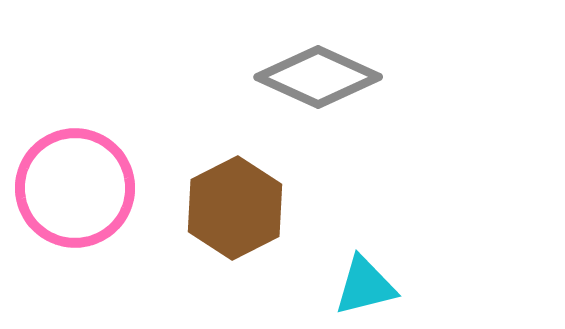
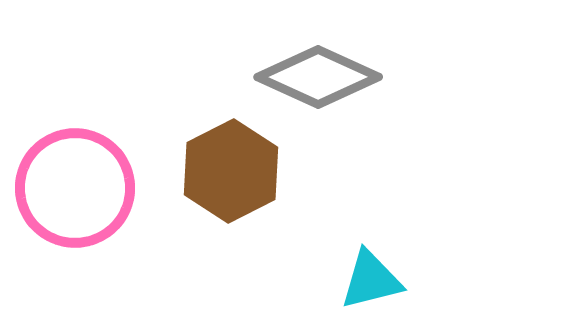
brown hexagon: moved 4 px left, 37 px up
cyan triangle: moved 6 px right, 6 px up
